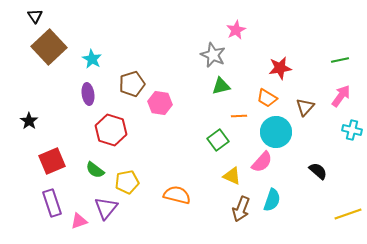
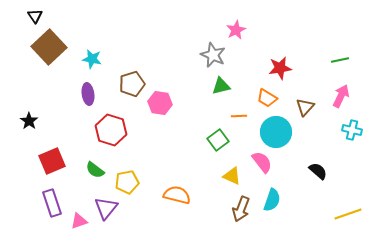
cyan star: rotated 18 degrees counterclockwise
pink arrow: rotated 10 degrees counterclockwise
pink semicircle: rotated 80 degrees counterclockwise
